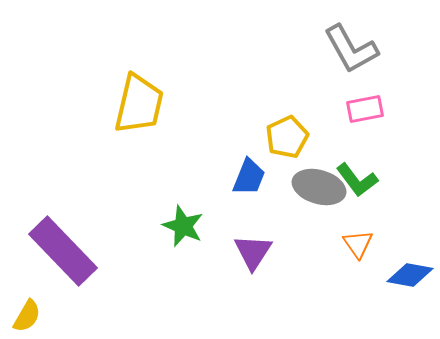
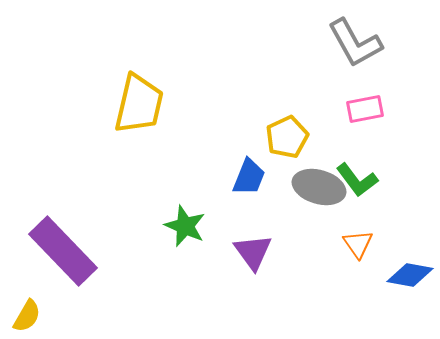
gray L-shape: moved 4 px right, 6 px up
green star: moved 2 px right
purple triangle: rotated 9 degrees counterclockwise
